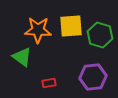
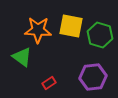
yellow square: rotated 15 degrees clockwise
red rectangle: rotated 24 degrees counterclockwise
